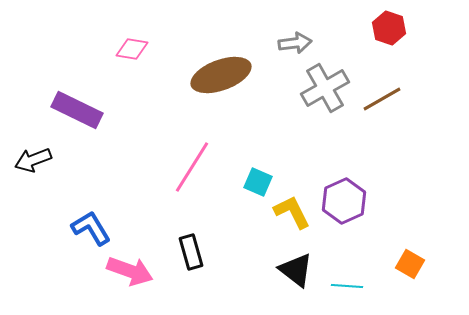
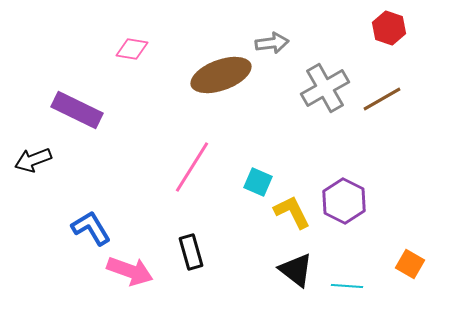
gray arrow: moved 23 px left
purple hexagon: rotated 9 degrees counterclockwise
